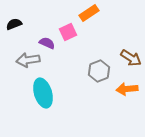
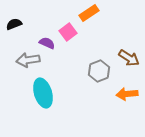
pink square: rotated 12 degrees counterclockwise
brown arrow: moved 2 px left
orange arrow: moved 5 px down
